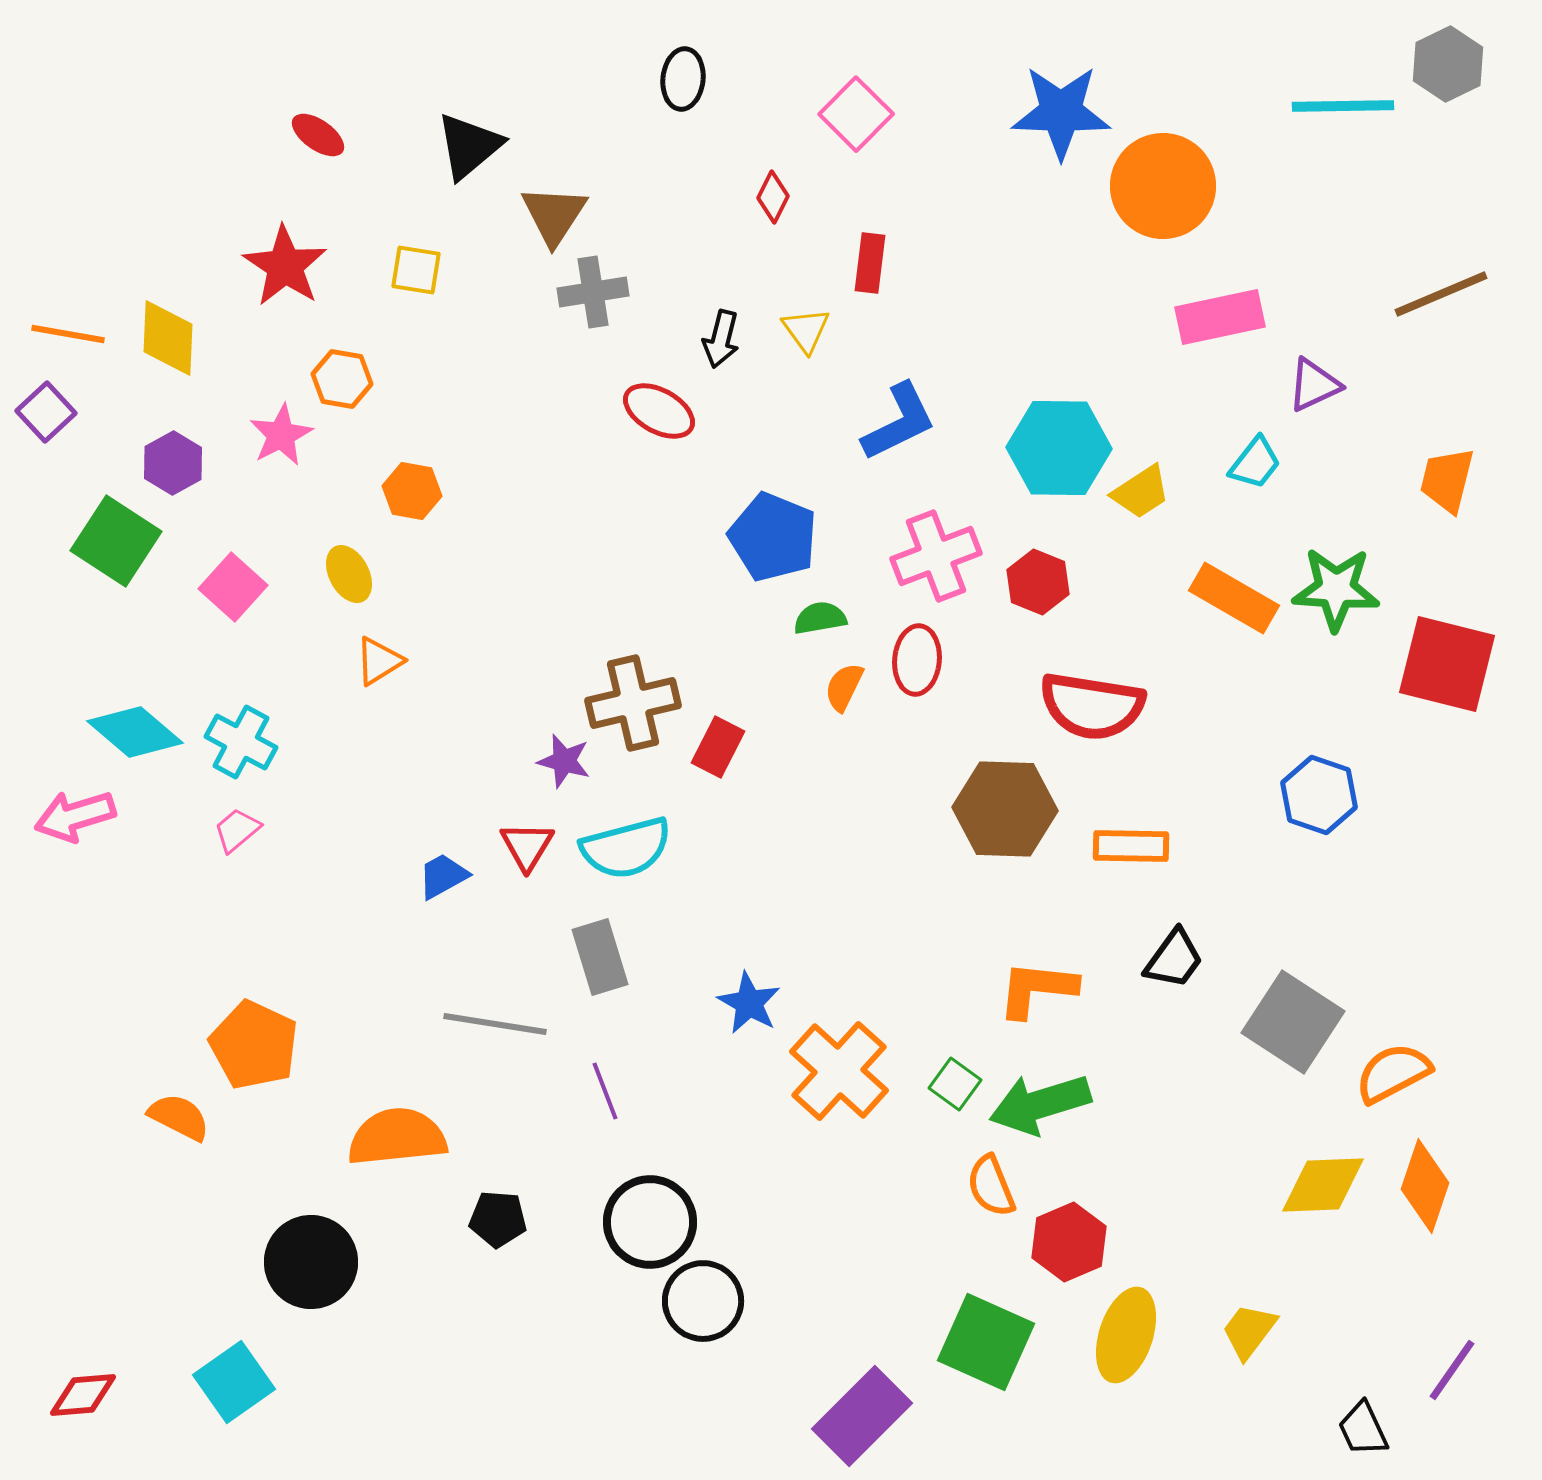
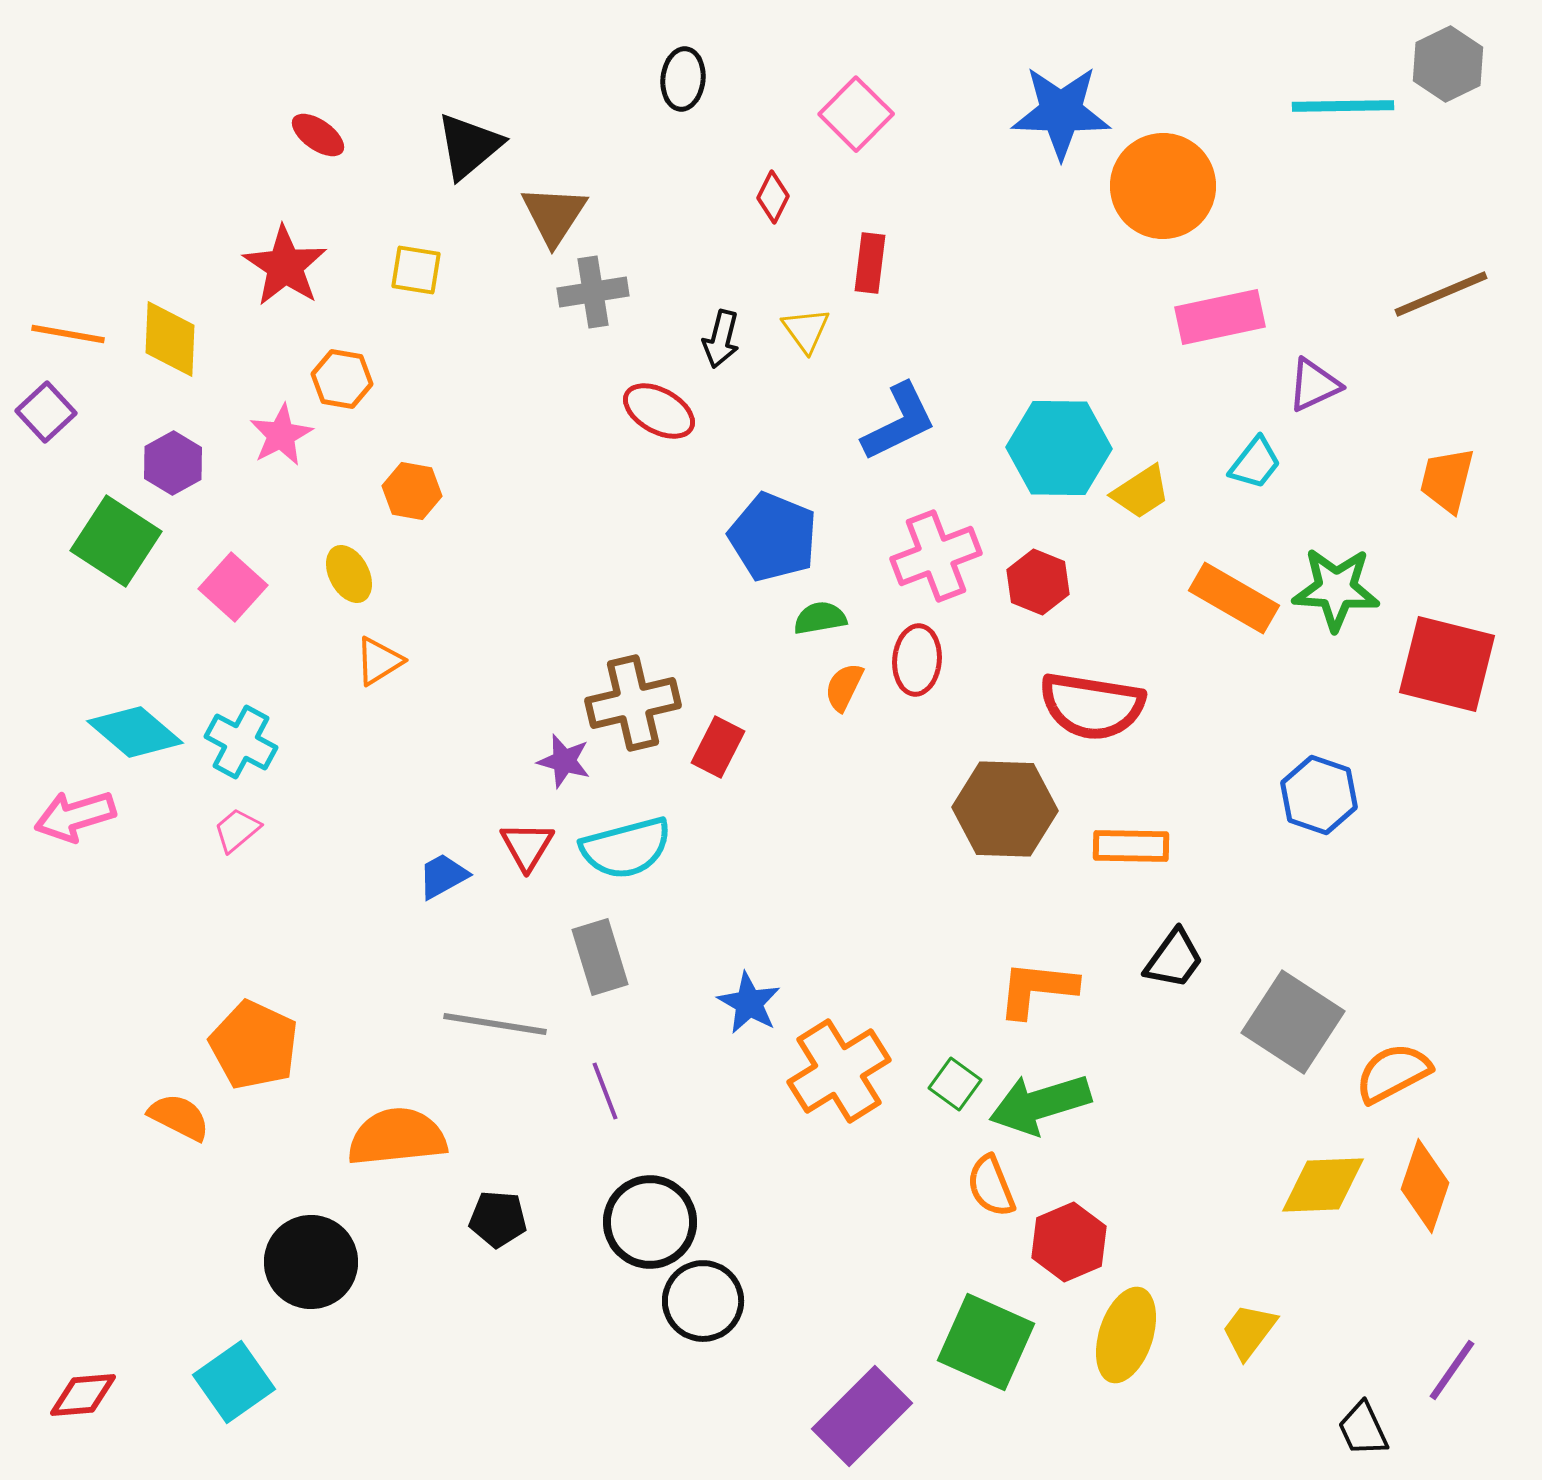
yellow diamond at (168, 338): moved 2 px right, 1 px down
orange cross at (839, 1071): rotated 16 degrees clockwise
